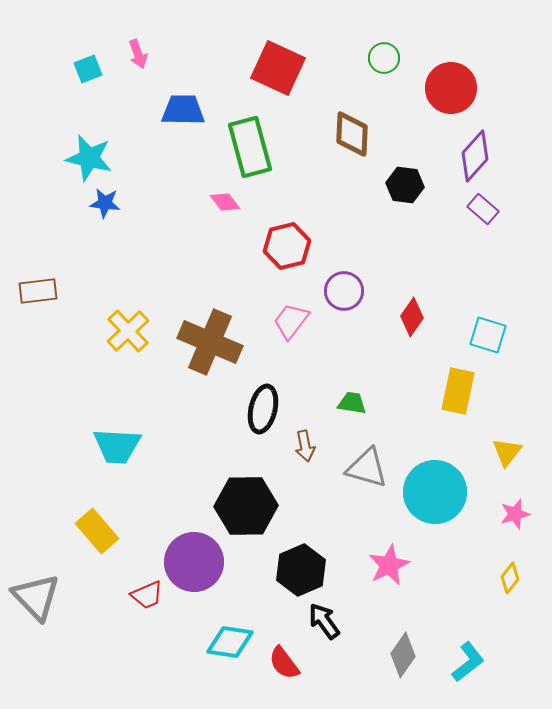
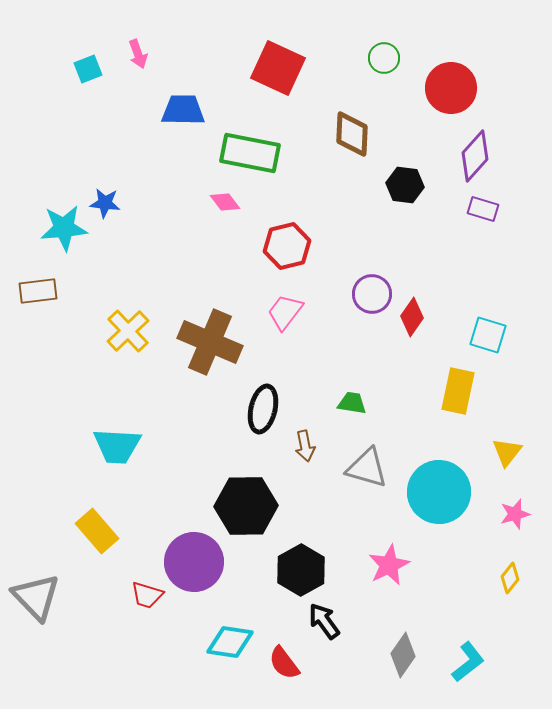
green rectangle at (250, 147): moved 6 px down; rotated 64 degrees counterclockwise
cyan star at (89, 158): moved 25 px left, 70 px down; rotated 18 degrees counterclockwise
purple rectangle at (483, 209): rotated 24 degrees counterclockwise
purple circle at (344, 291): moved 28 px right, 3 px down
pink trapezoid at (291, 321): moved 6 px left, 9 px up
cyan circle at (435, 492): moved 4 px right
black hexagon at (301, 570): rotated 6 degrees counterclockwise
red trapezoid at (147, 595): rotated 40 degrees clockwise
